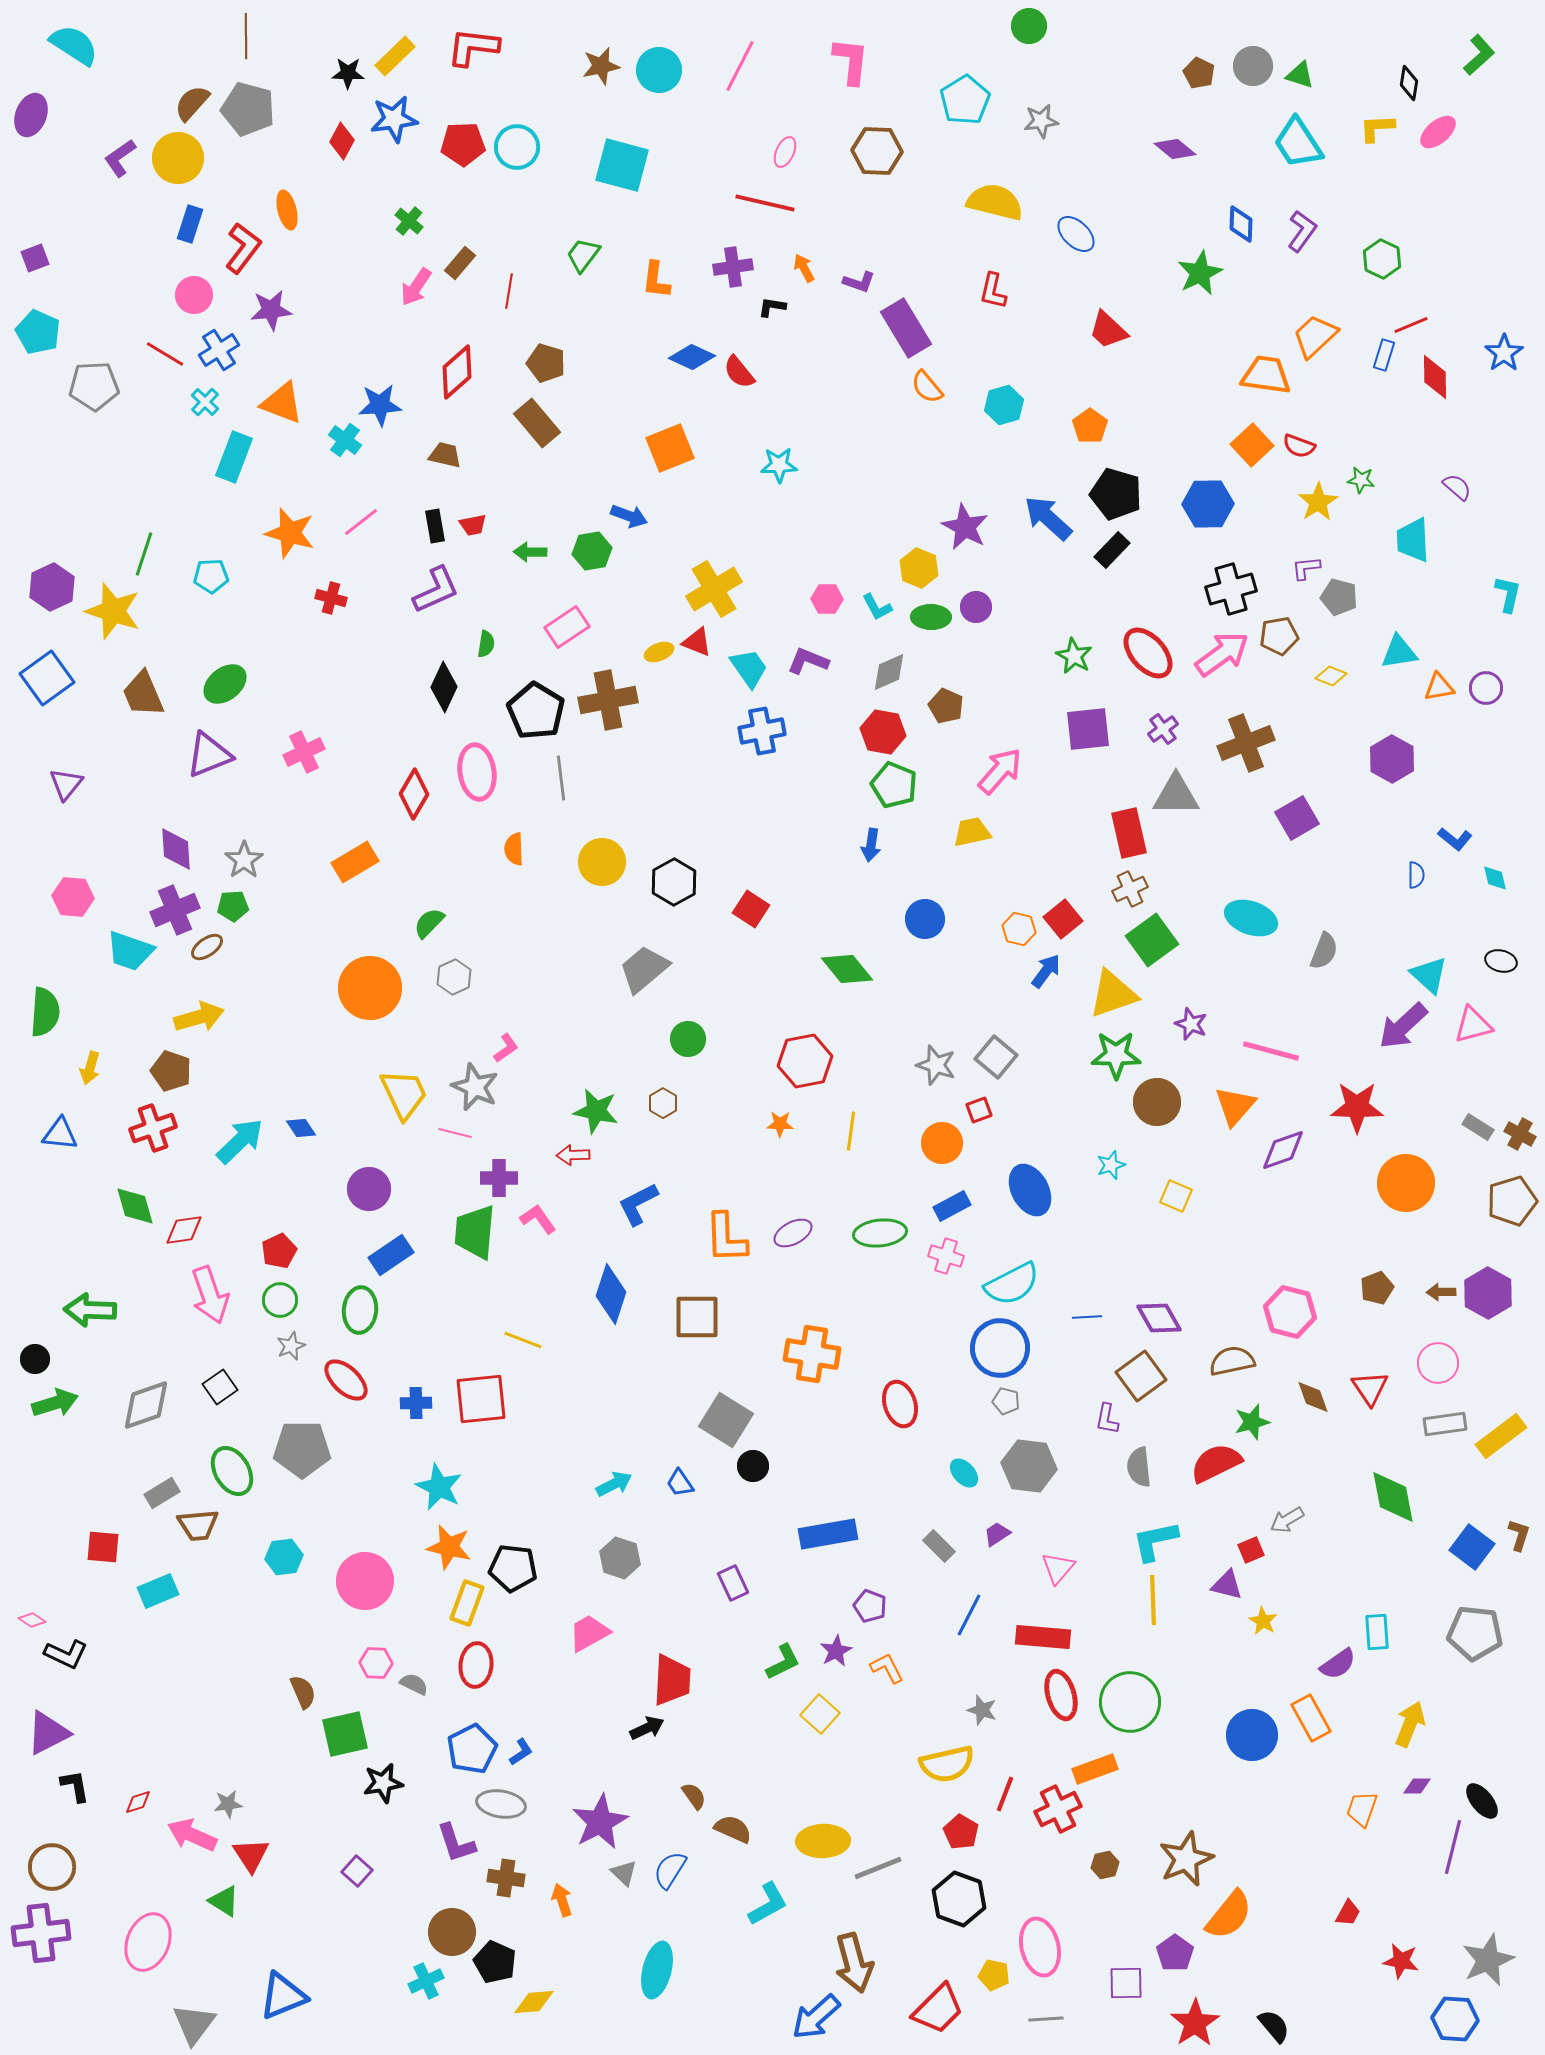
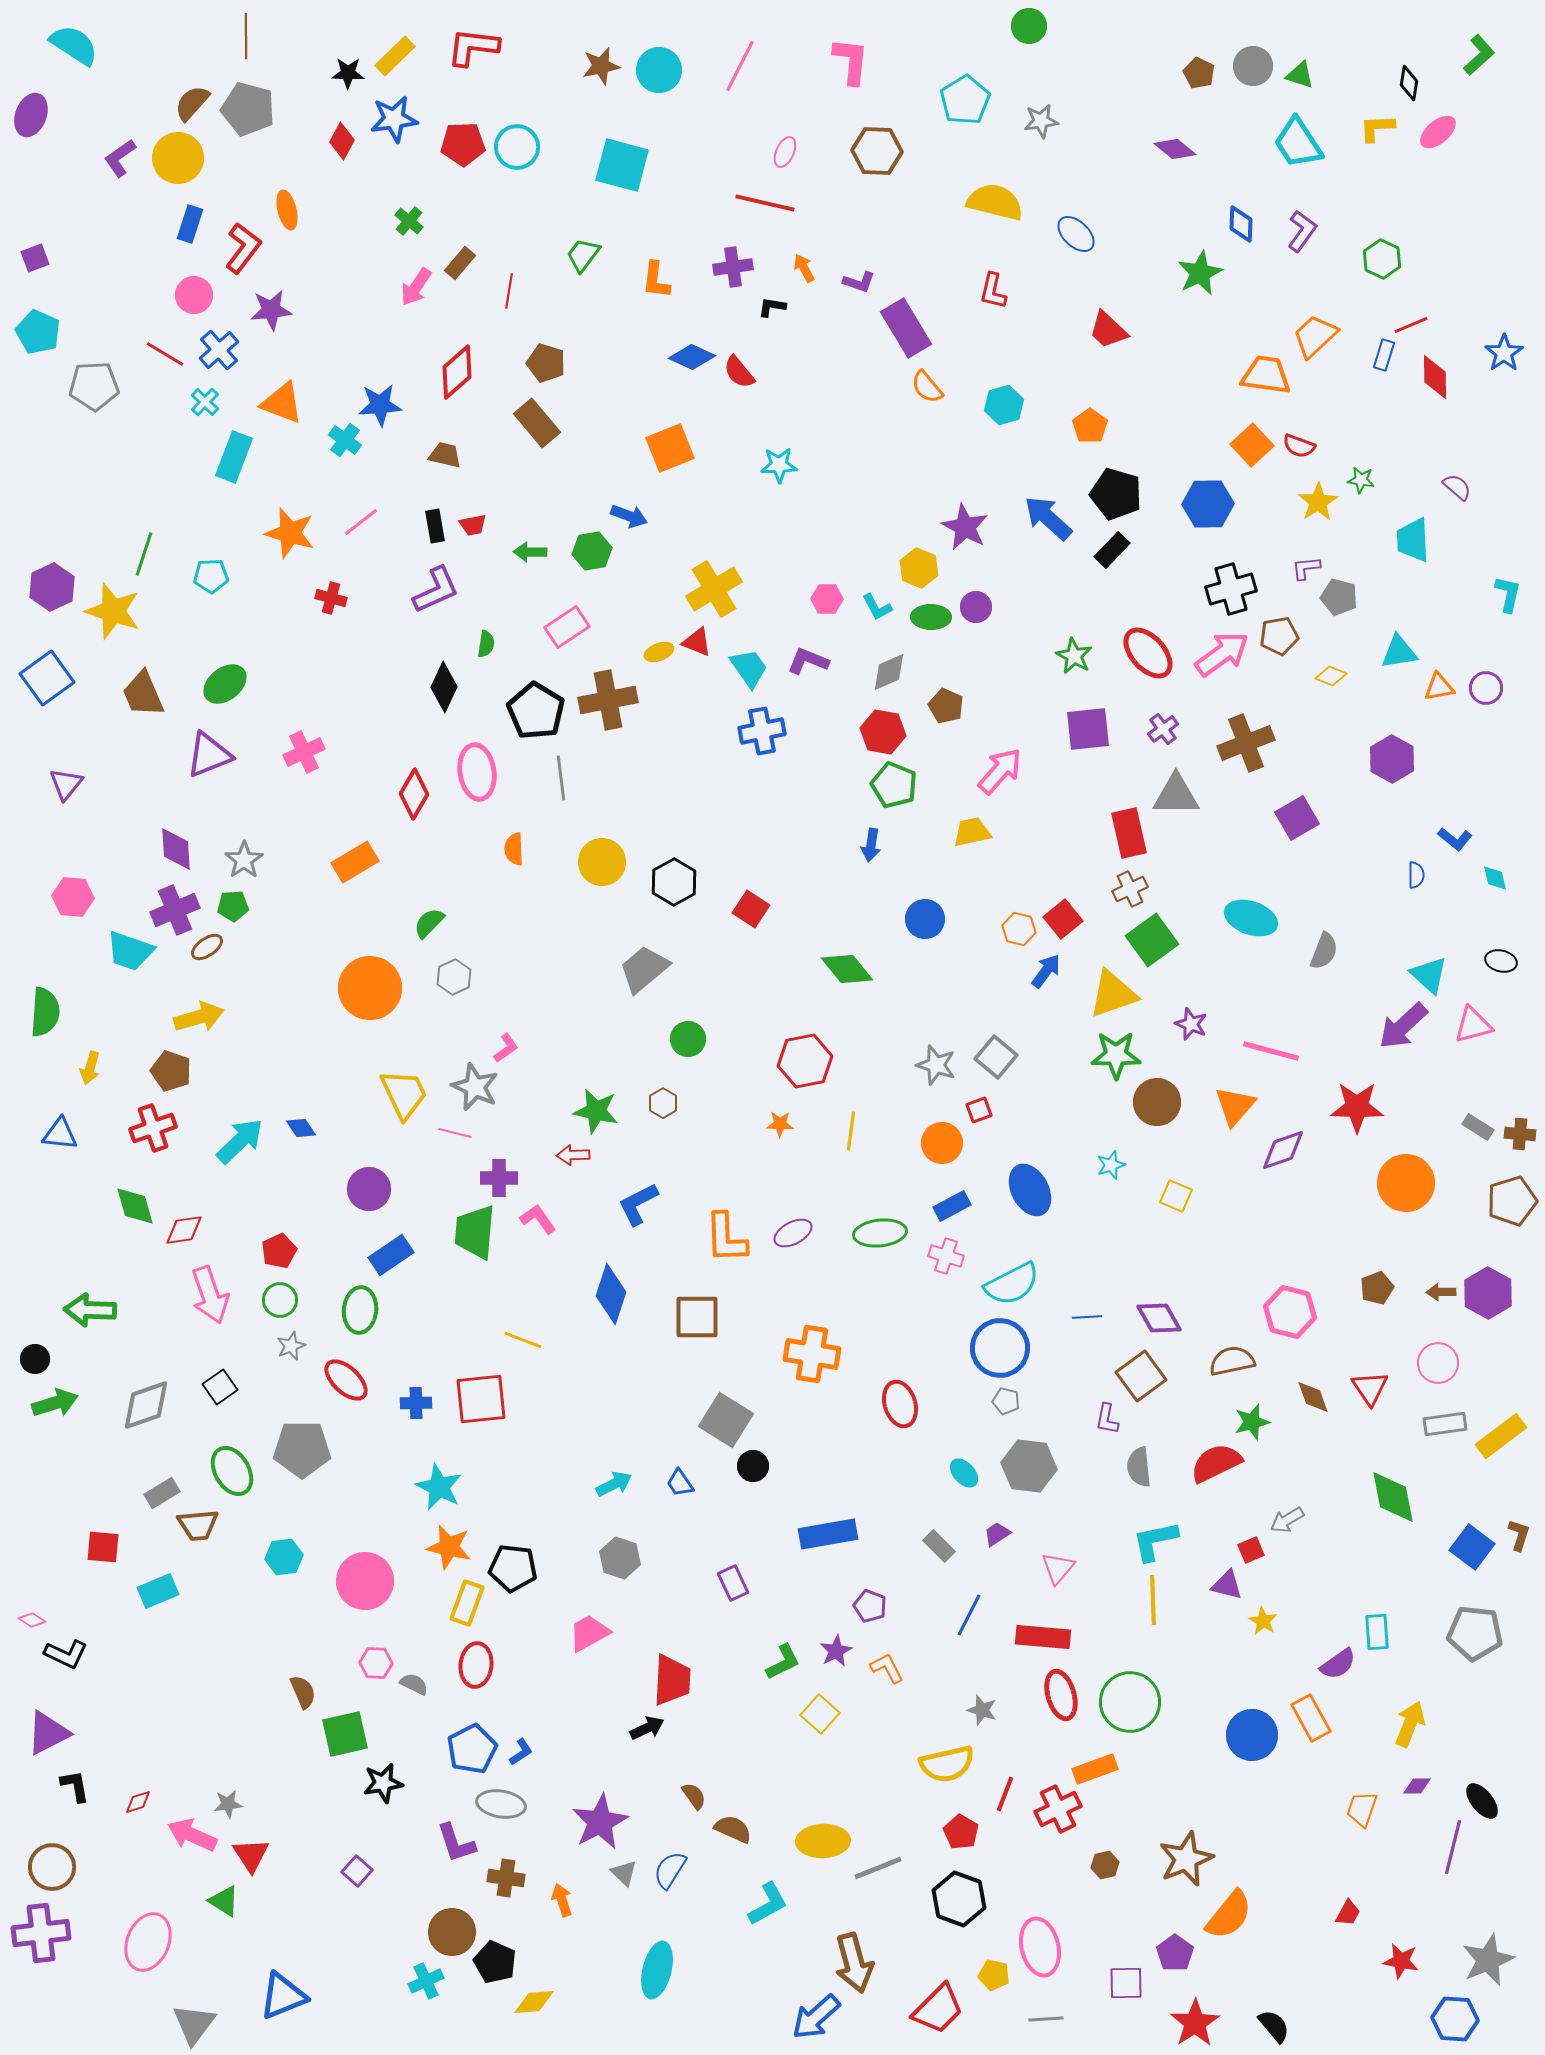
blue cross at (219, 350): rotated 9 degrees counterclockwise
brown cross at (1520, 1134): rotated 24 degrees counterclockwise
